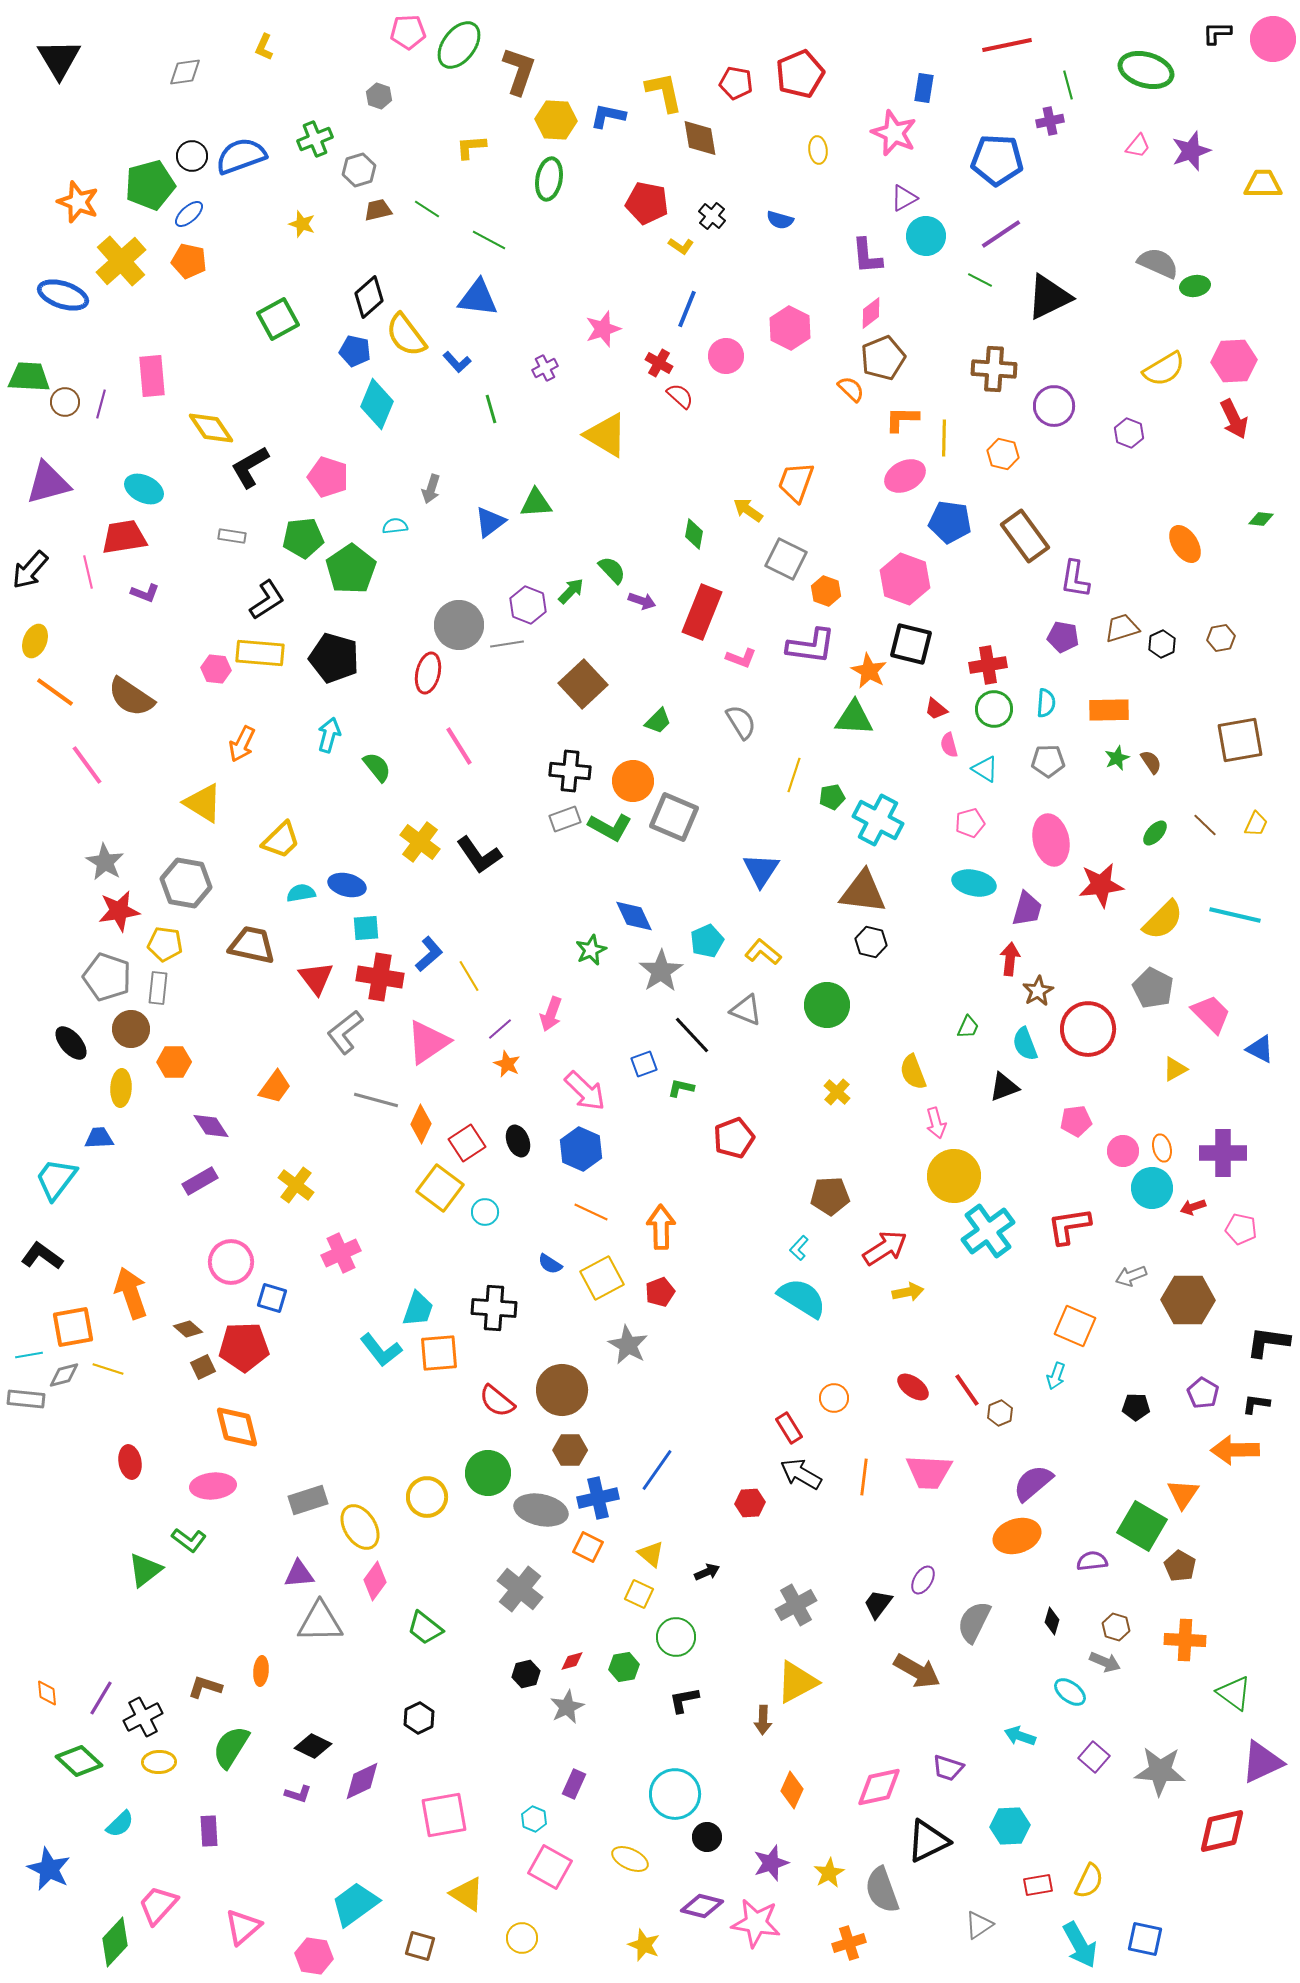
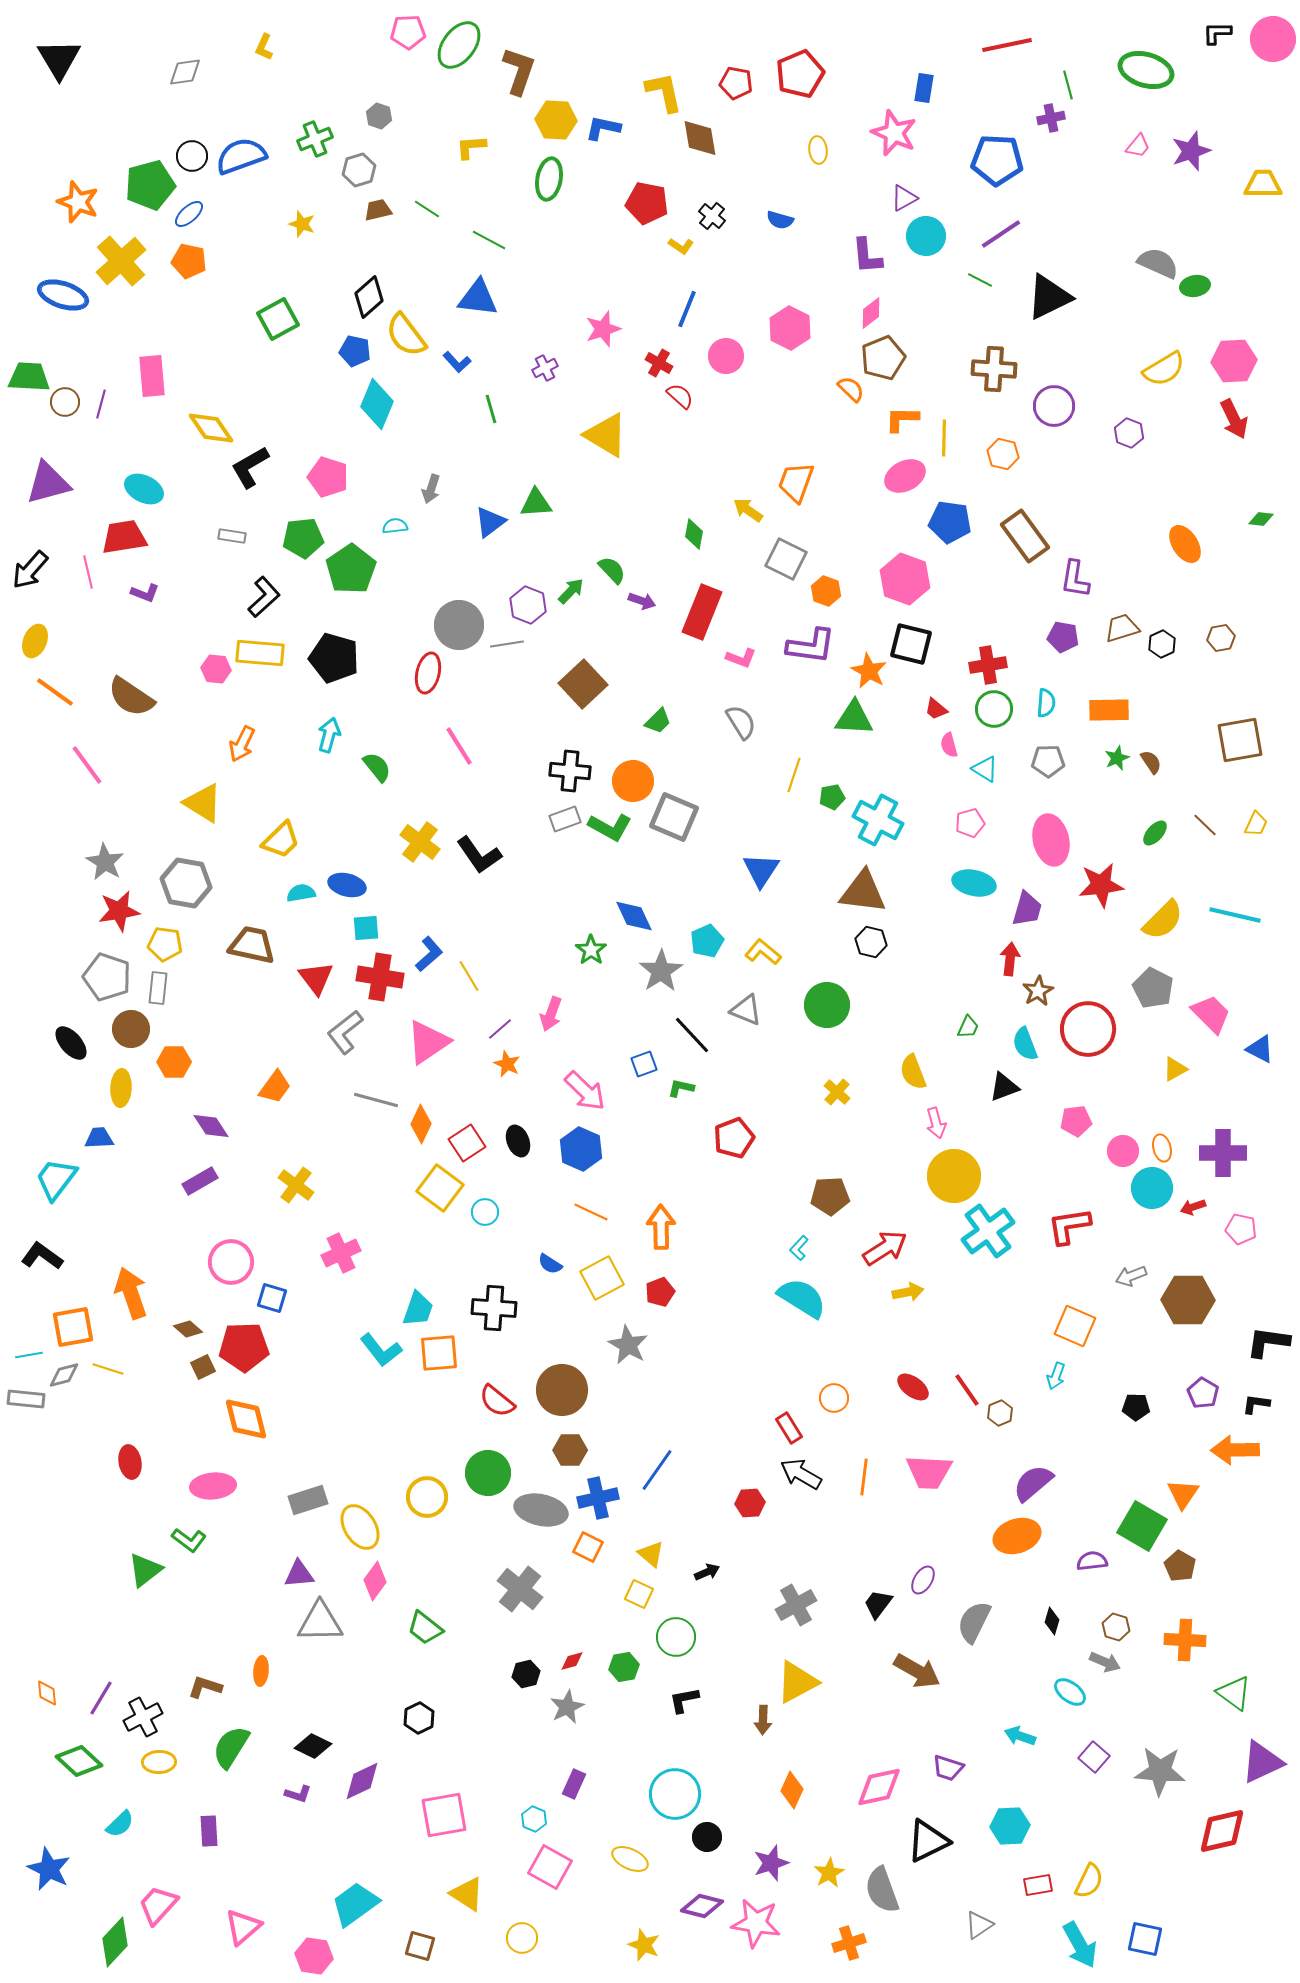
gray hexagon at (379, 96): moved 20 px down
blue L-shape at (608, 116): moved 5 px left, 12 px down
purple cross at (1050, 121): moved 1 px right, 3 px up
black L-shape at (267, 600): moved 3 px left, 3 px up; rotated 9 degrees counterclockwise
green star at (591, 950): rotated 12 degrees counterclockwise
orange diamond at (237, 1427): moved 9 px right, 8 px up
